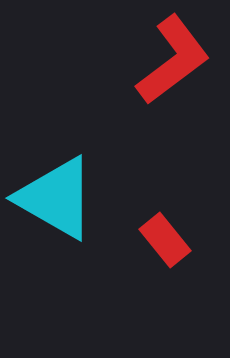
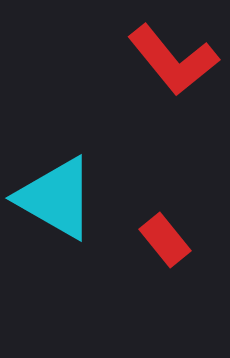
red L-shape: rotated 88 degrees clockwise
